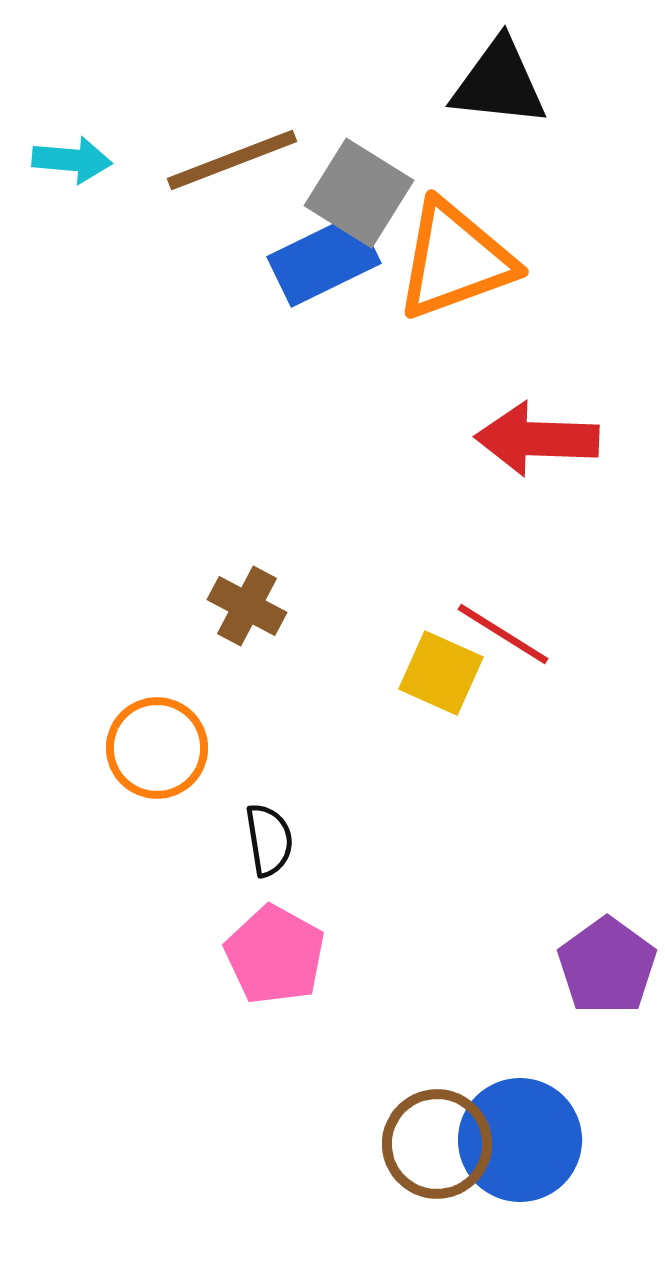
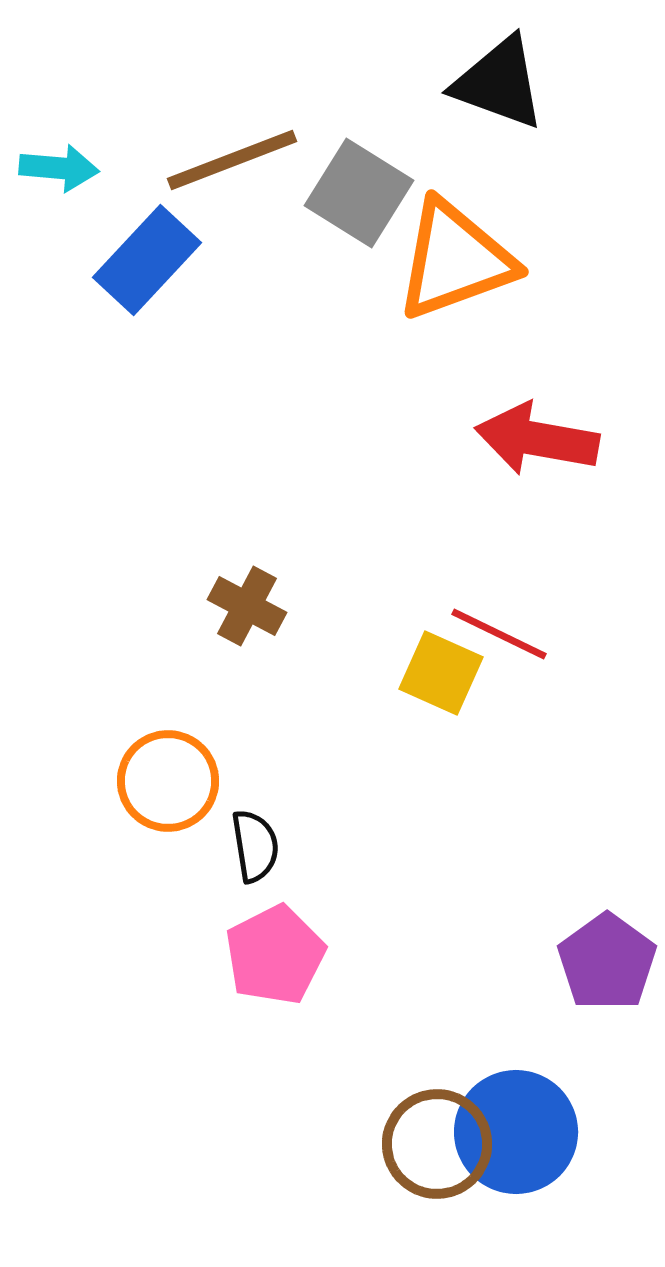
black triangle: rotated 14 degrees clockwise
cyan arrow: moved 13 px left, 8 px down
blue rectangle: moved 177 px left; rotated 21 degrees counterclockwise
red arrow: rotated 8 degrees clockwise
red line: moved 4 px left; rotated 6 degrees counterclockwise
orange circle: moved 11 px right, 33 px down
black semicircle: moved 14 px left, 6 px down
pink pentagon: rotated 16 degrees clockwise
purple pentagon: moved 4 px up
blue circle: moved 4 px left, 8 px up
